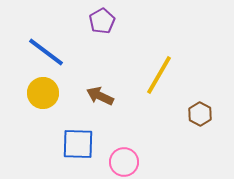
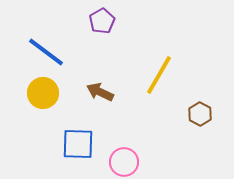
brown arrow: moved 4 px up
